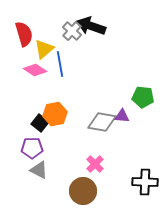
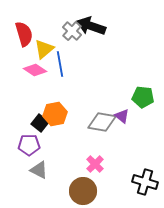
purple triangle: rotated 35 degrees clockwise
purple pentagon: moved 3 px left, 3 px up
black cross: rotated 15 degrees clockwise
